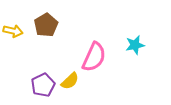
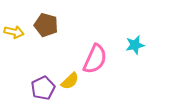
brown pentagon: rotated 25 degrees counterclockwise
yellow arrow: moved 1 px right, 1 px down
pink semicircle: moved 1 px right, 2 px down
purple pentagon: moved 3 px down
